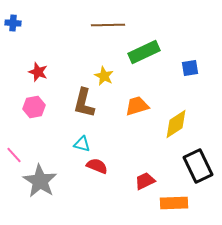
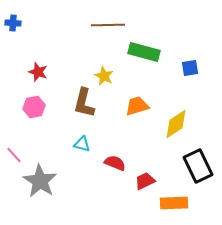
green rectangle: rotated 40 degrees clockwise
red semicircle: moved 18 px right, 3 px up
